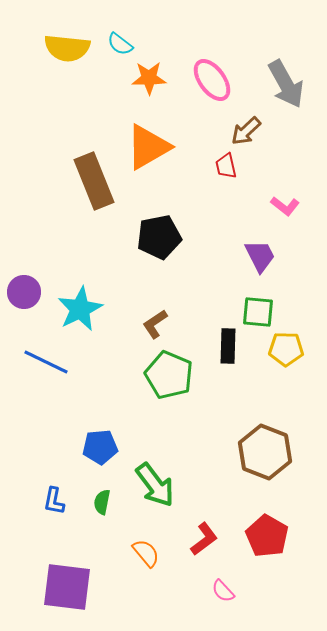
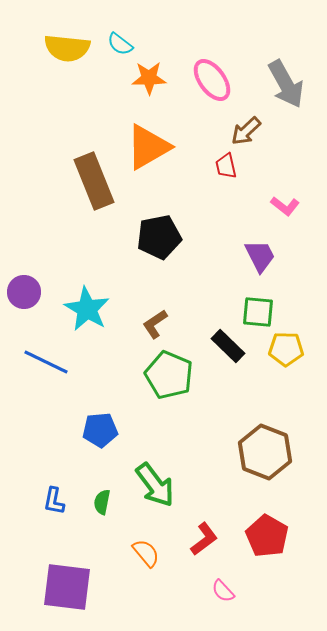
cyan star: moved 7 px right; rotated 15 degrees counterclockwise
black rectangle: rotated 48 degrees counterclockwise
blue pentagon: moved 17 px up
